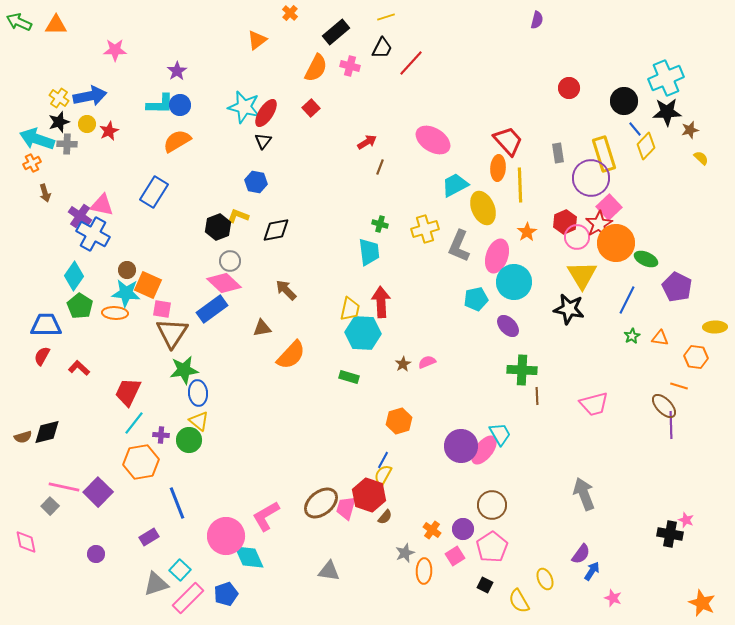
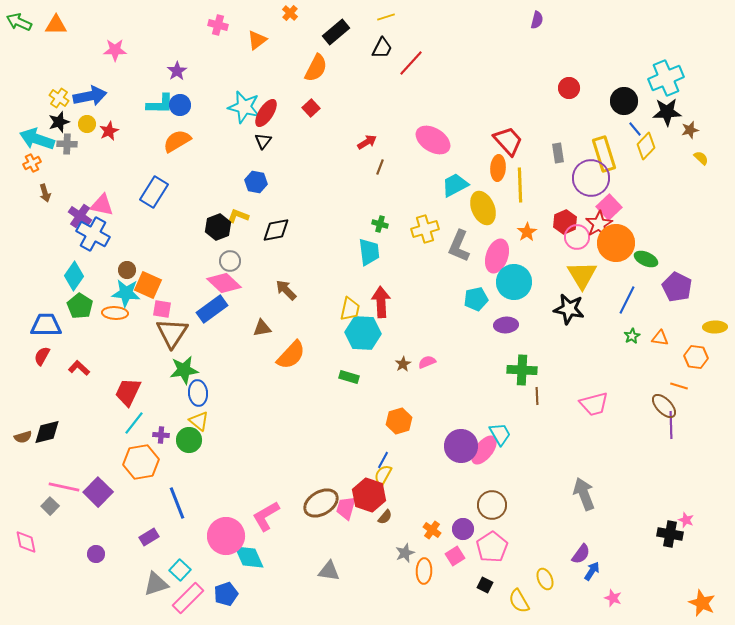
pink cross at (350, 66): moved 132 px left, 41 px up
purple ellipse at (508, 326): moved 2 px left, 1 px up; rotated 50 degrees counterclockwise
brown ellipse at (321, 503): rotated 8 degrees clockwise
